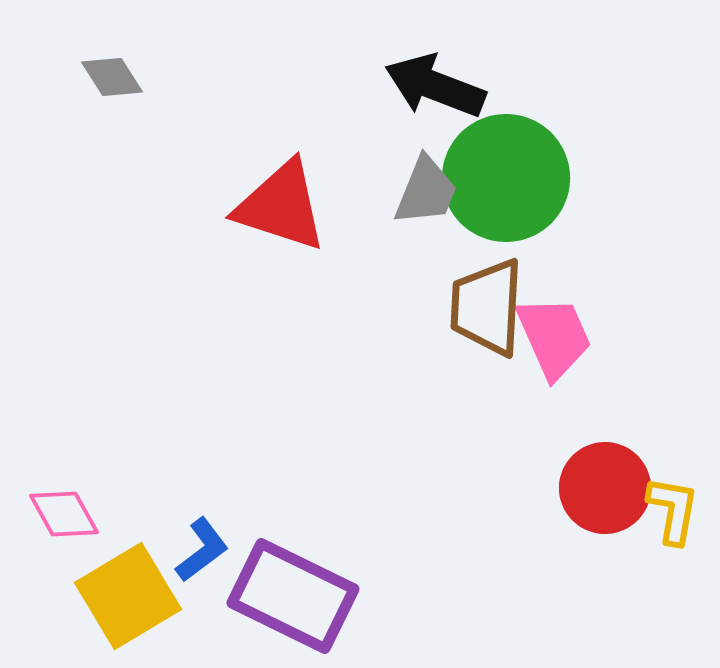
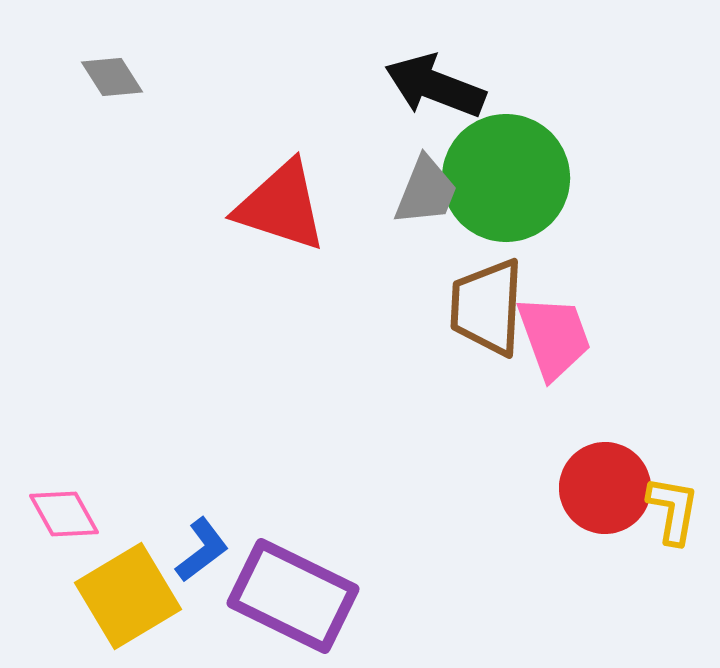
pink trapezoid: rotated 4 degrees clockwise
